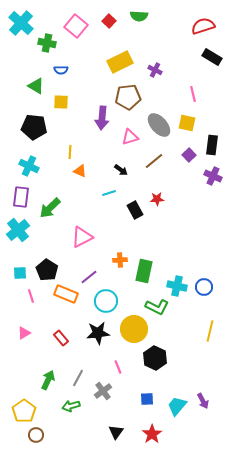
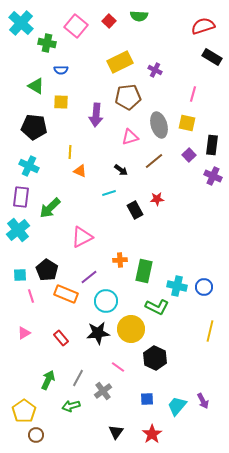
pink line at (193, 94): rotated 28 degrees clockwise
purple arrow at (102, 118): moved 6 px left, 3 px up
gray ellipse at (159, 125): rotated 25 degrees clockwise
cyan square at (20, 273): moved 2 px down
yellow circle at (134, 329): moved 3 px left
pink line at (118, 367): rotated 32 degrees counterclockwise
